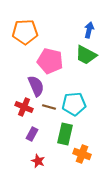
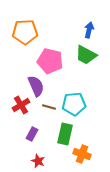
red cross: moved 3 px left, 2 px up; rotated 36 degrees clockwise
